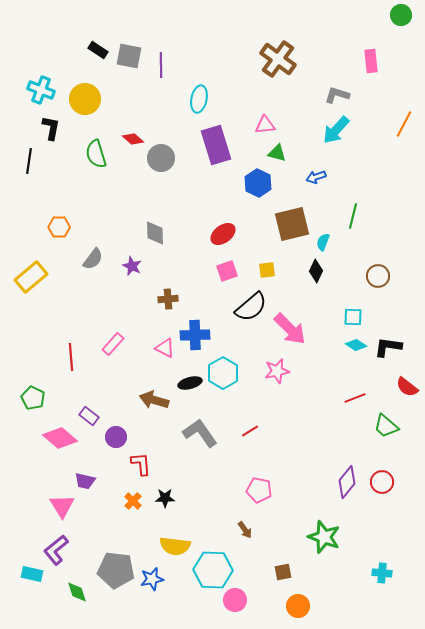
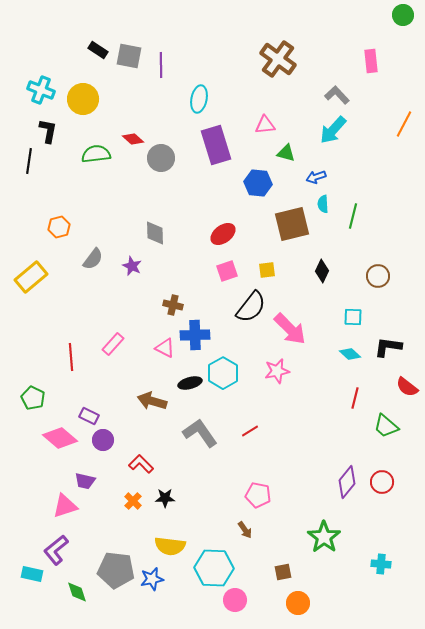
green circle at (401, 15): moved 2 px right
gray L-shape at (337, 95): rotated 30 degrees clockwise
yellow circle at (85, 99): moved 2 px left
black L-shape at (51, 128): moved 3 px left, 3 px down
cyan arrow at (336, 130): moved 3 px left
green triangle at (277, 153): moved 9 px right
green semicircle at (96, 154): rotated 100 degrees clockwise
blue hexagon at (258, 183): rotated 20 degrees counterclockwise
orange hexagon at (59, 227): rotated 15 degrees counterclockwise
cyan semicircle at (323, 242): moved 38 px up; rotated 24 degrees counterclockwise
black diamond at (316, 271): moved 6 px right
brown cross at (168, 299): moved 5 px right, 6 px down; rotated 18 degrees clockwise
black semicircle at (251, 307): rotated 12 degrees counterclockwise
cyan diamond at (356, 345): moved 6 px left, 9 px down; rotated 10 degrees clockwise
red line at (355, 398): rotated 55 degrees counterclockwise
brown arrow at (154, 400): moved 2 px left, 1 px down
purple rectangle at (89, 416): rotated 12 degrees counterclockwise
purple circle at (116, 437): moved 13 px left, 3 px down
red L-shape at (141, 464): rotated 40 degrees counterclockwise
pink pentagon at (259, 490): moved 1 px left, 5 px down
pink triangle at (62, 506): moved 3 px right; rotated 44 degrees clockwise
green star at (324, 537): rotated 16 degrees clockwise
yellow semicircle at (175, 546): moved 5 px left
cyan hexagon at (213, 570): moved 1 px right, 2 px up
cyan cross at (382, 573): moved 1 px left, 9 px up
orange circle at (298, 606): moved 3 px up
